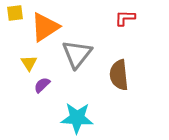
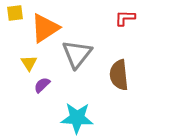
orange triangle: moved 1 px down
